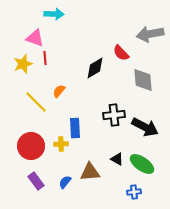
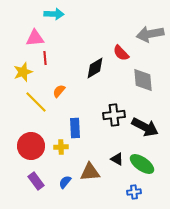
pink triangle: rotated 24 degrees counterclockwise
yellow star: moved 8 px down
yellow cross: moved 3 px down
